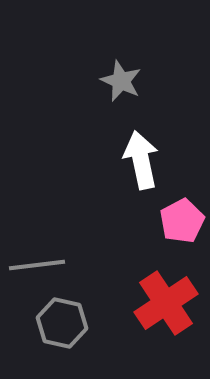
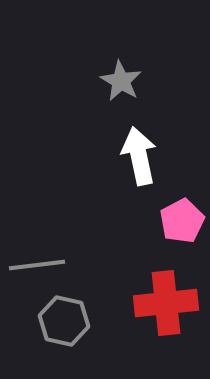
gray star: rotated 6 degrees clockwise
white arrow: moved 2 px left, 4 px up
red cross: rotated 28 degrees clockwise
gray hexagon: moved 2 px right, 2 px up
